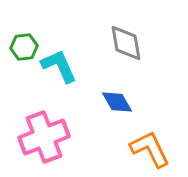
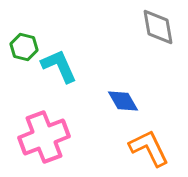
gray diamond: moved 32 px right, 16 px up
green hexagon: rotated 20 degrees clockwise
blue diamond: moved 6 px right, 1 px up
orange L-shape: moved 1 px left, 1 px up
